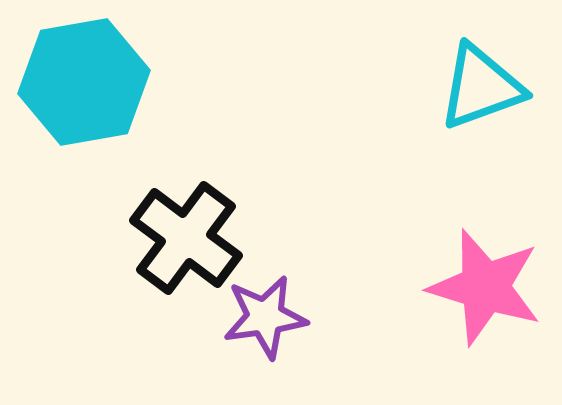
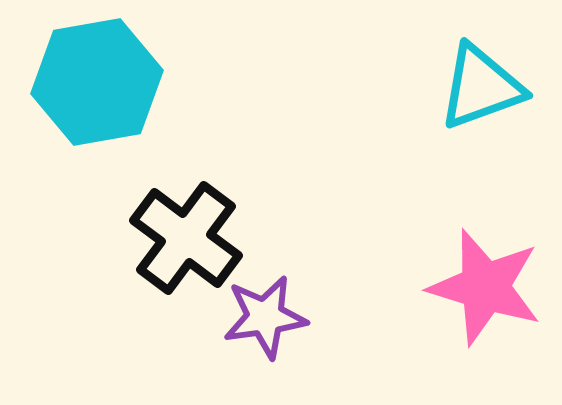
cyan hexagon: moved 13 px right
